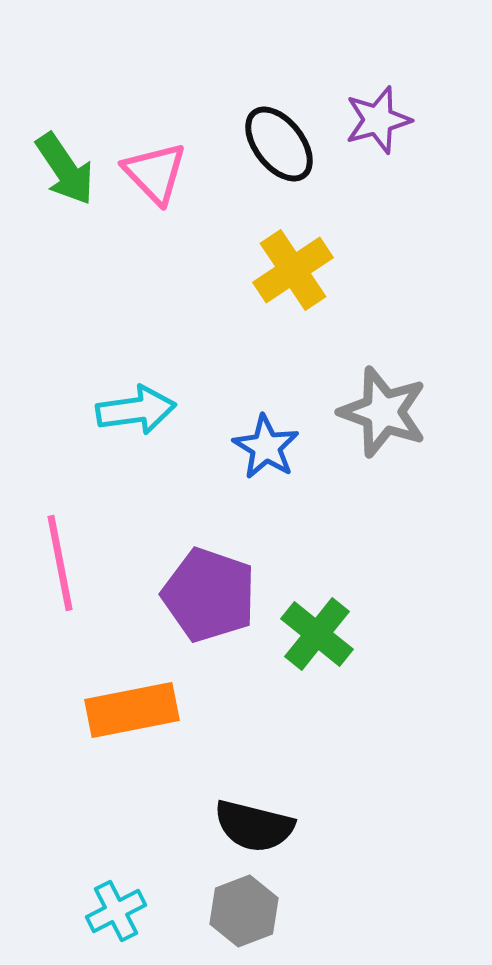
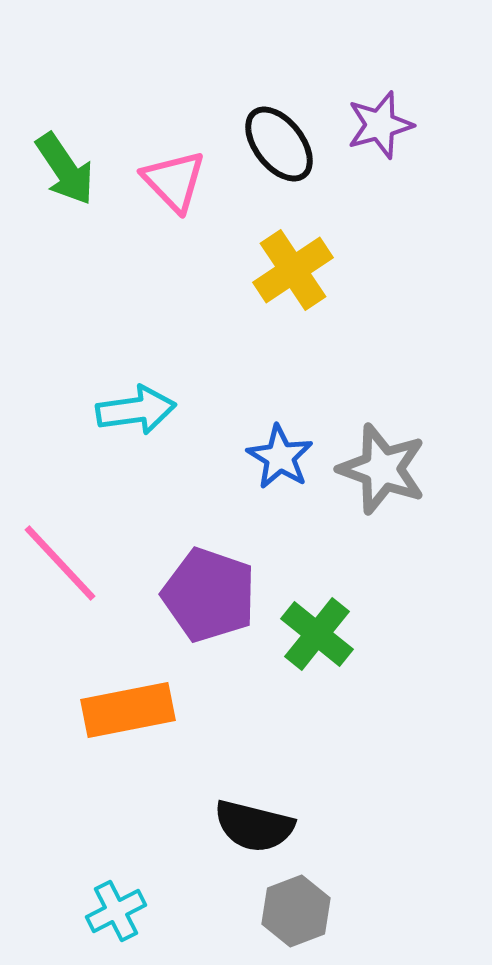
purple star: moved 2 px right, 5 px down
pink triangle: moved 19 px right, 8 px down
gray star: moved 1 px left, 57 px down
blue star: moved 14 px right, 10 px down
pink line: rotated 32 degrees counterclockwise
orange rectangle: moved 4 px left
gray hexagon: moved 52 px right
